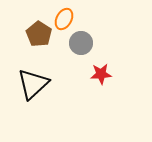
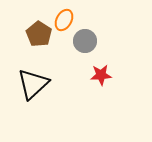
orange ellipse: moved 1 px down
gray circle: moved 4 px right, 2 px up
red star: moved 1 px down
